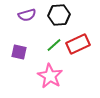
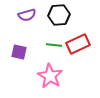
green line: rotated 49 degrees clockwise
